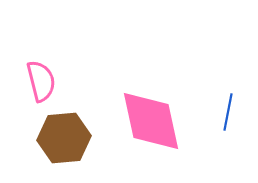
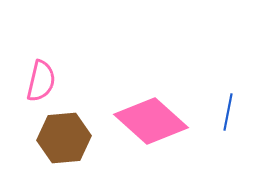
pink semicircle: rotated 27 degrees clockwise
pink diamond: rotated 36 degrees counterclockwise
